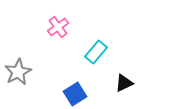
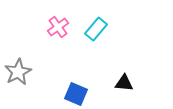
cyan rectangle: moved 23 px up
black triangle: rotated 30 degrees clockwise
blue square: moved 1 px right; rotated 35 degrees counterclockwise
